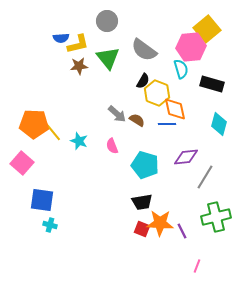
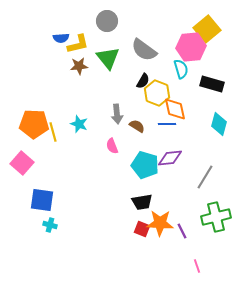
gray arrow: rotated 42 degrees clockwise
brown semicircle: moved 6 px down
yellow line: rotated 24 degrees clockwise
cyan star: moved 17 px up
purple diamond: moved 16 px left, 1 px down
pink line: rotated 40 degrees counterclockwise
